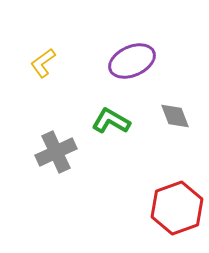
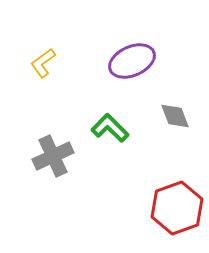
green L-shape: moved 1 px left, 7 px down; rotated 15 degrees clockwise
gray cross: moved 3 px left, 4 px down
